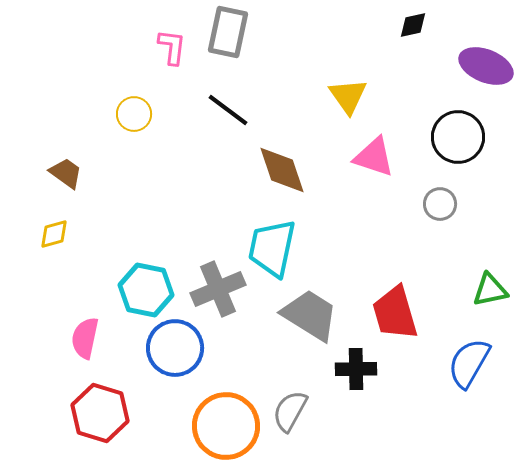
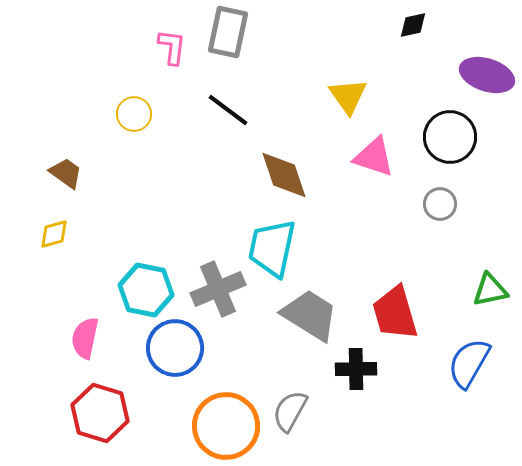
purple ellipse: moved 1 px right, 9 px down; rotated 4 degrees counterclockwise
black circle: moved 8 px left
brown diamond: moved 2 px right, 5 px down
